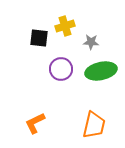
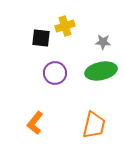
black square: moved 2 px right
gray star: moved 12 px right
purple circle: moved 6 px left, 4 px down
orange L-shape: rotated 25 degrees counterclockwise
